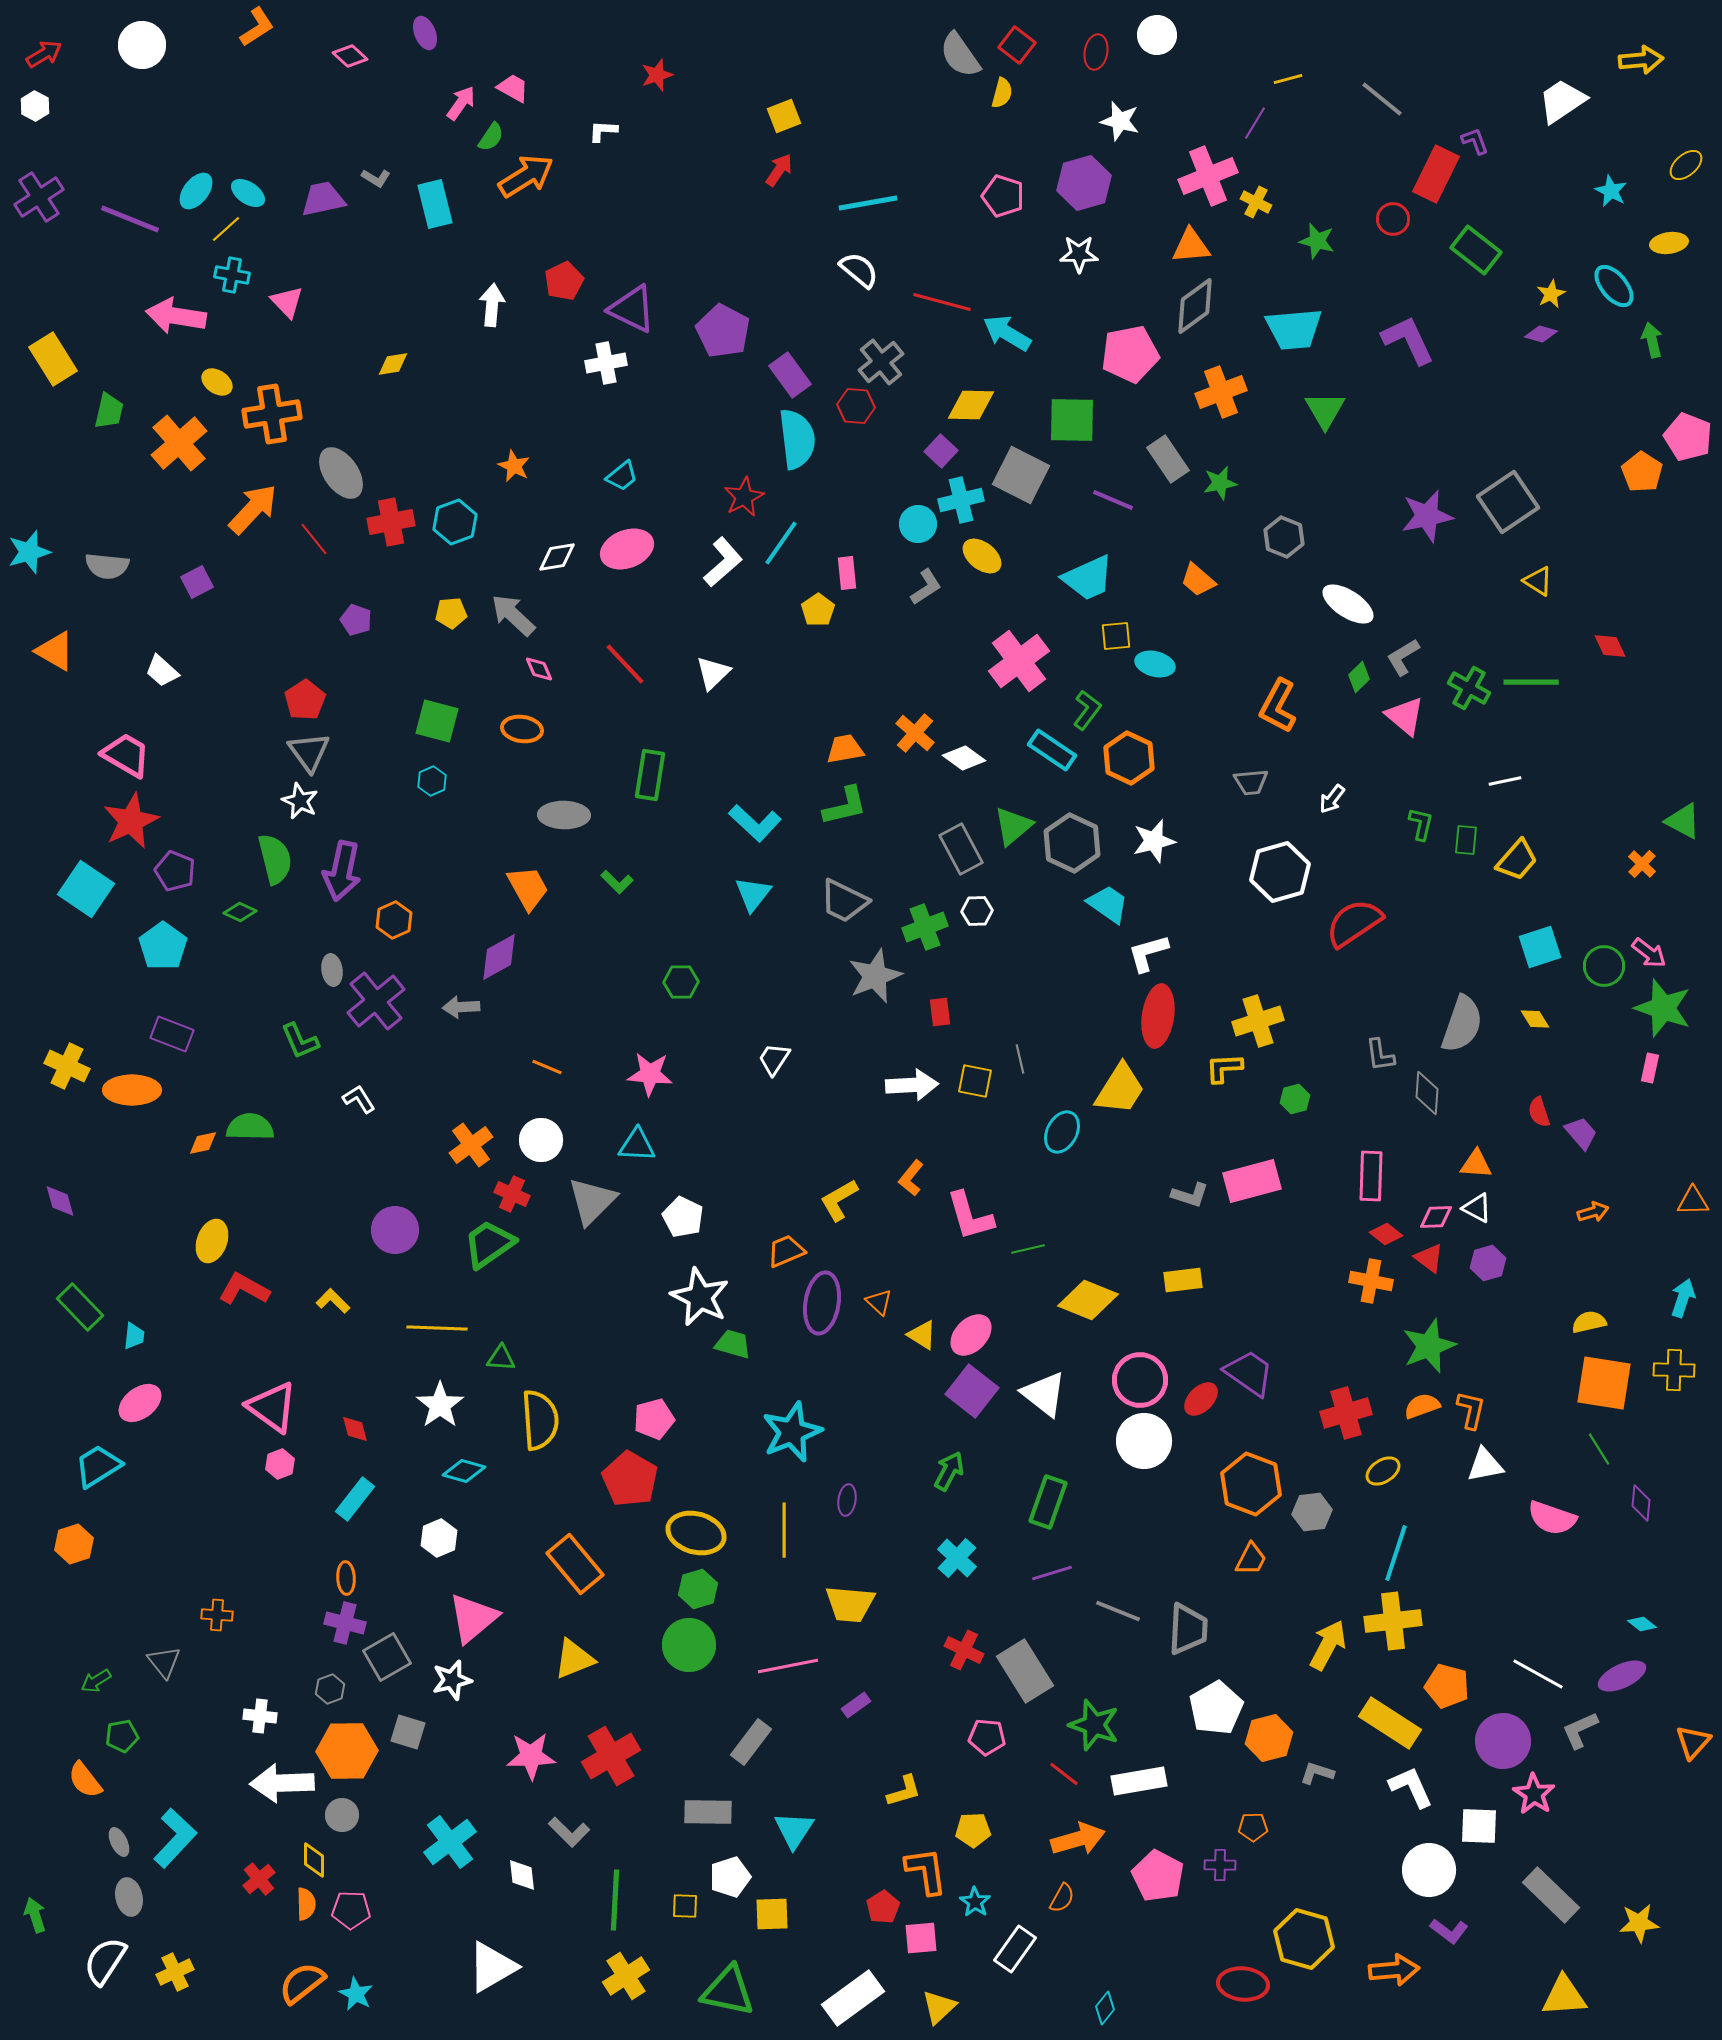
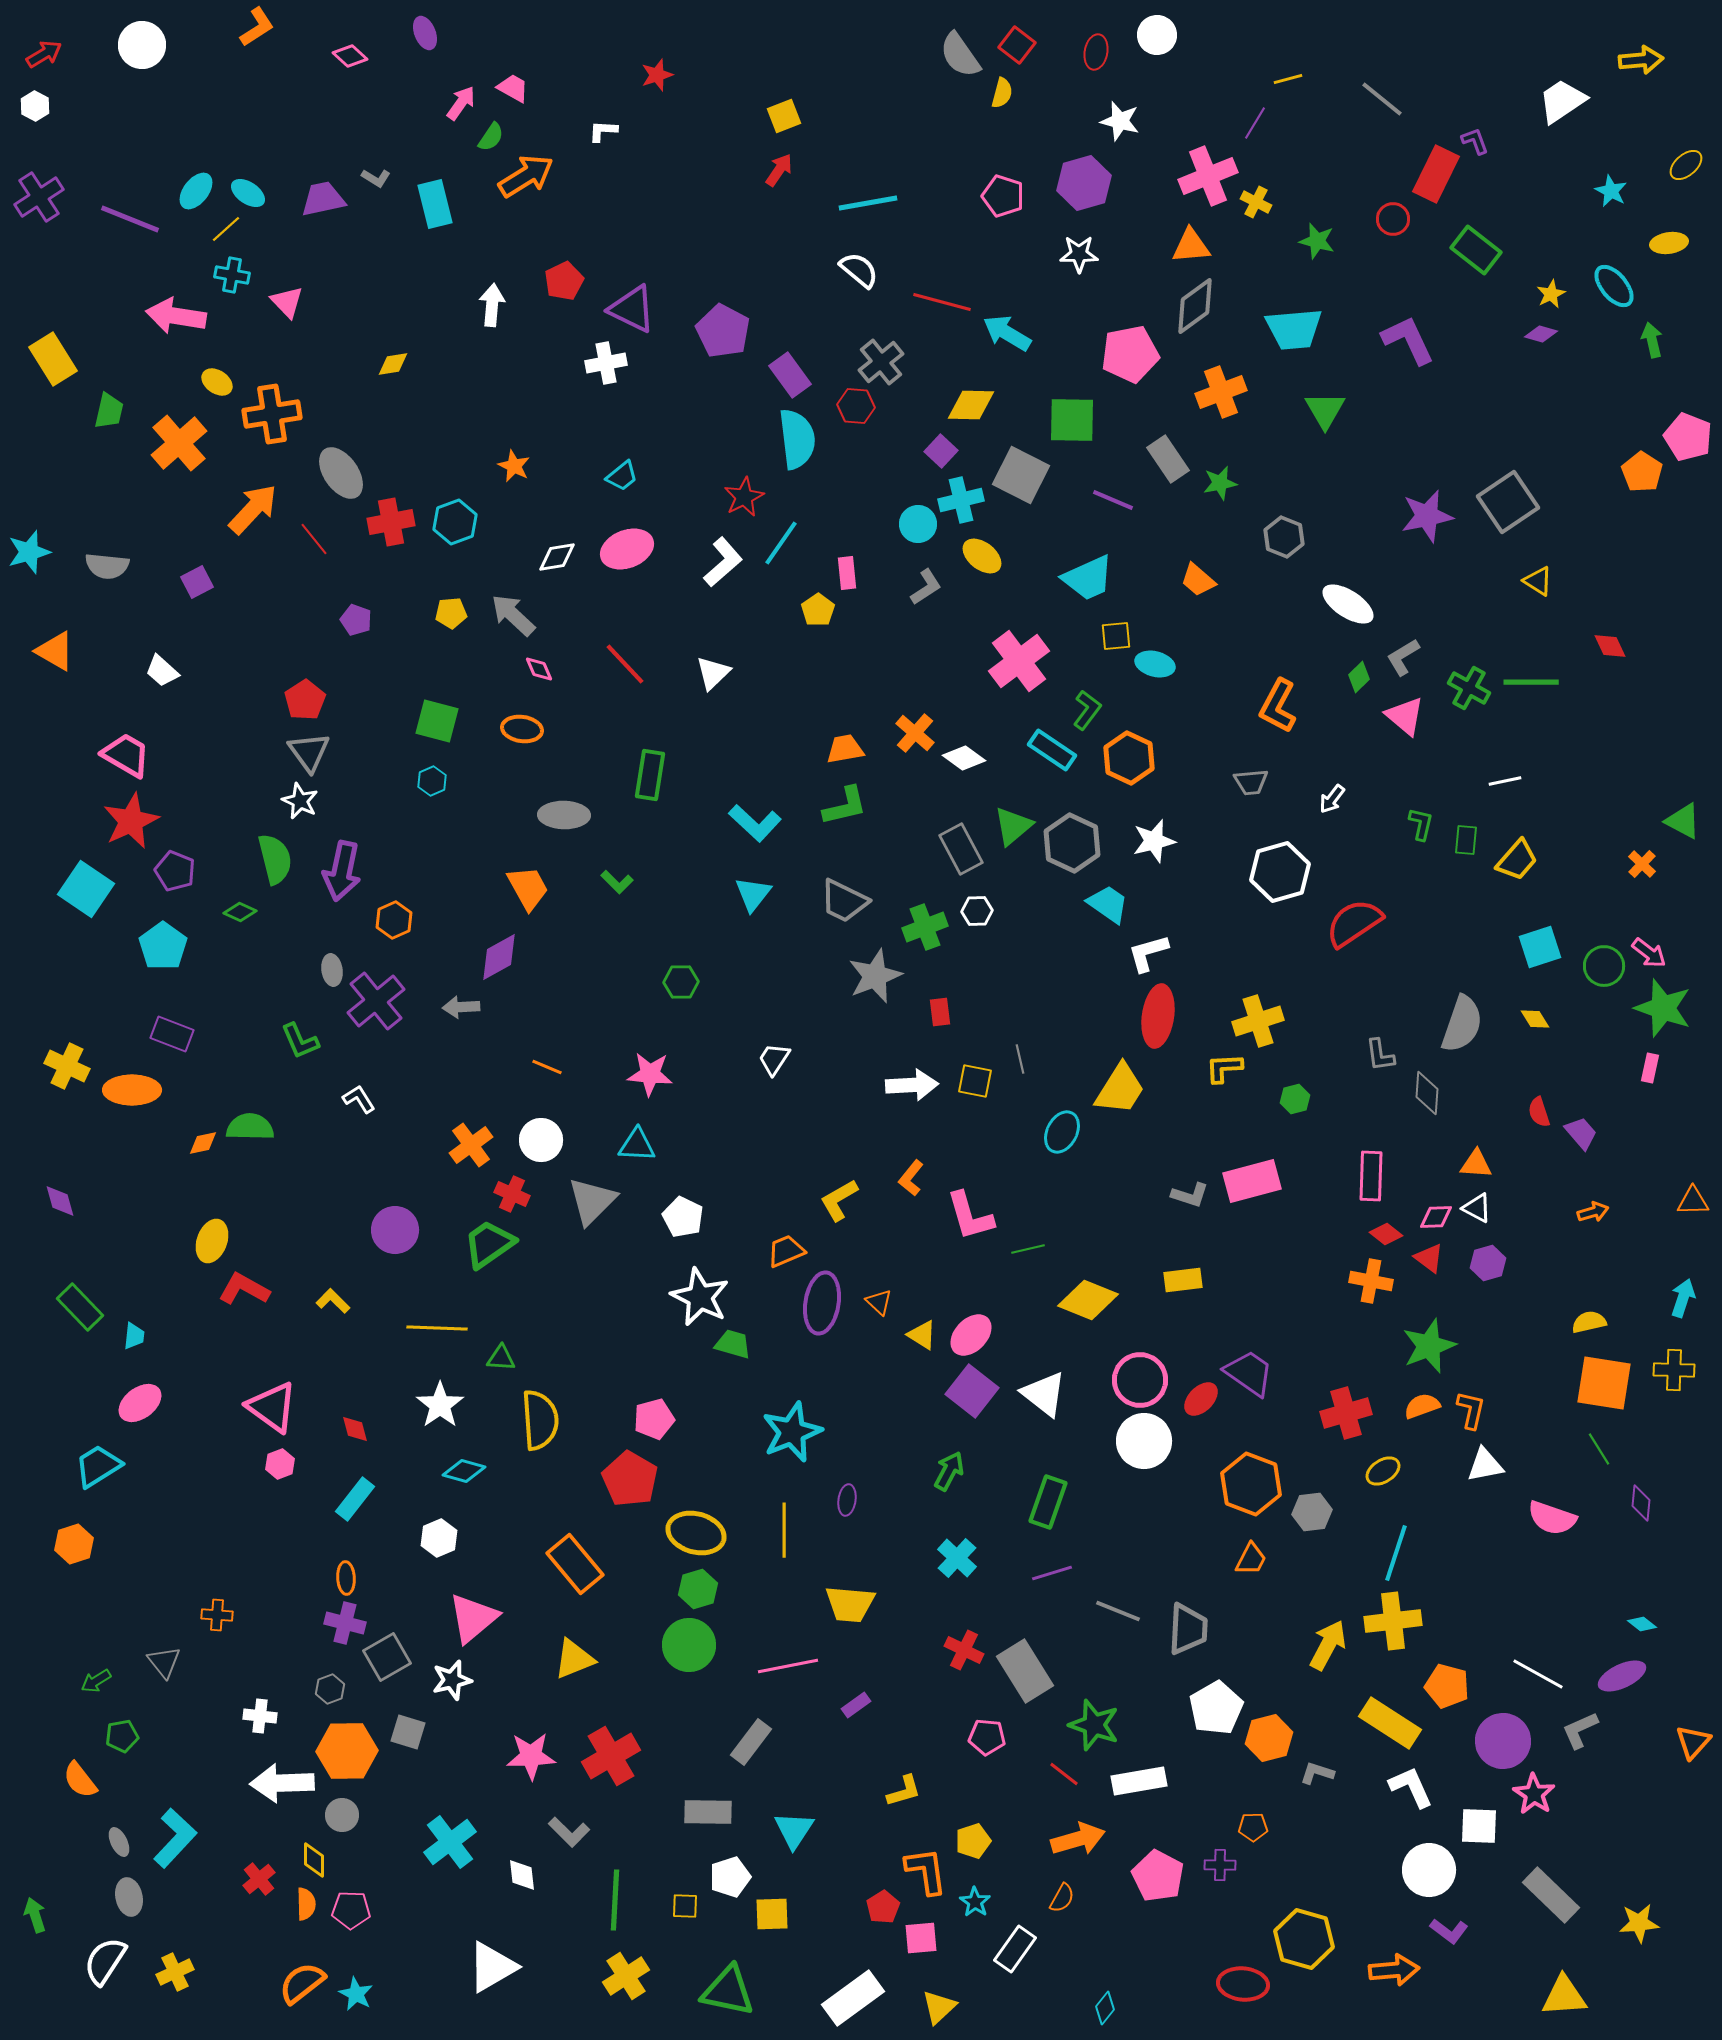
orange semicircle at (85, 1780): moved 5 px left
yellow pentagon at (973, 1830): moved 11 px down; rotated 16 degrees counterclockwise
